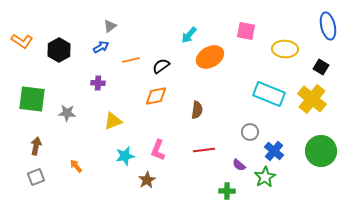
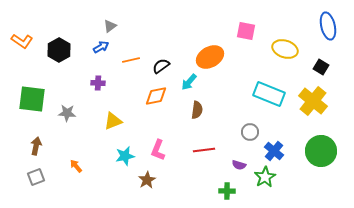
cyan arrow: moved 47 px down
yellow ellipse: rotated 15 degrees clockwise
yellow cross: moved 1 px right, 2 px down
purple semicircle: rotated 24 degrees counterclockwise
